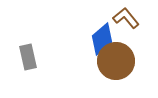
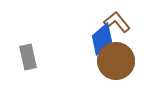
brown L-shape: moved 9 px left, 4 px down
